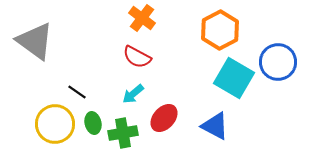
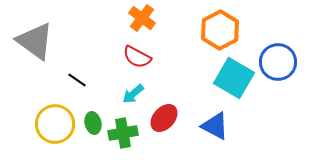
black line: moved 12 px up
